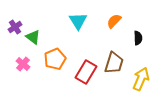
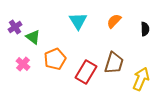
black semicircle: moved 7 px right, 9 px up
